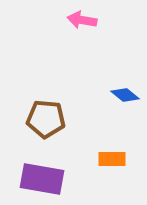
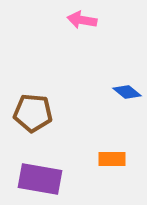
blue diamond: moved 2 px right, 3 px up
brown pentagon: moved 13 px left, 6 px up
purple rectangle: moved 2 px left
